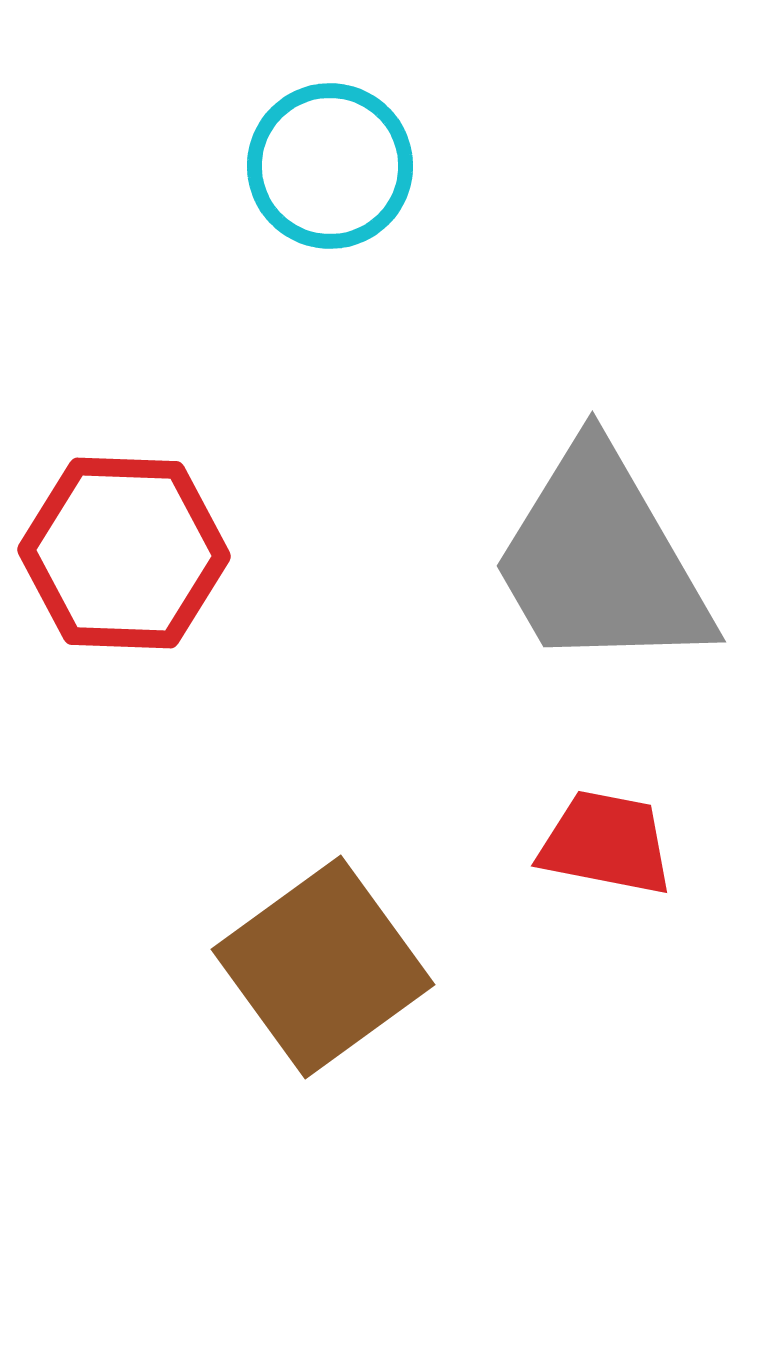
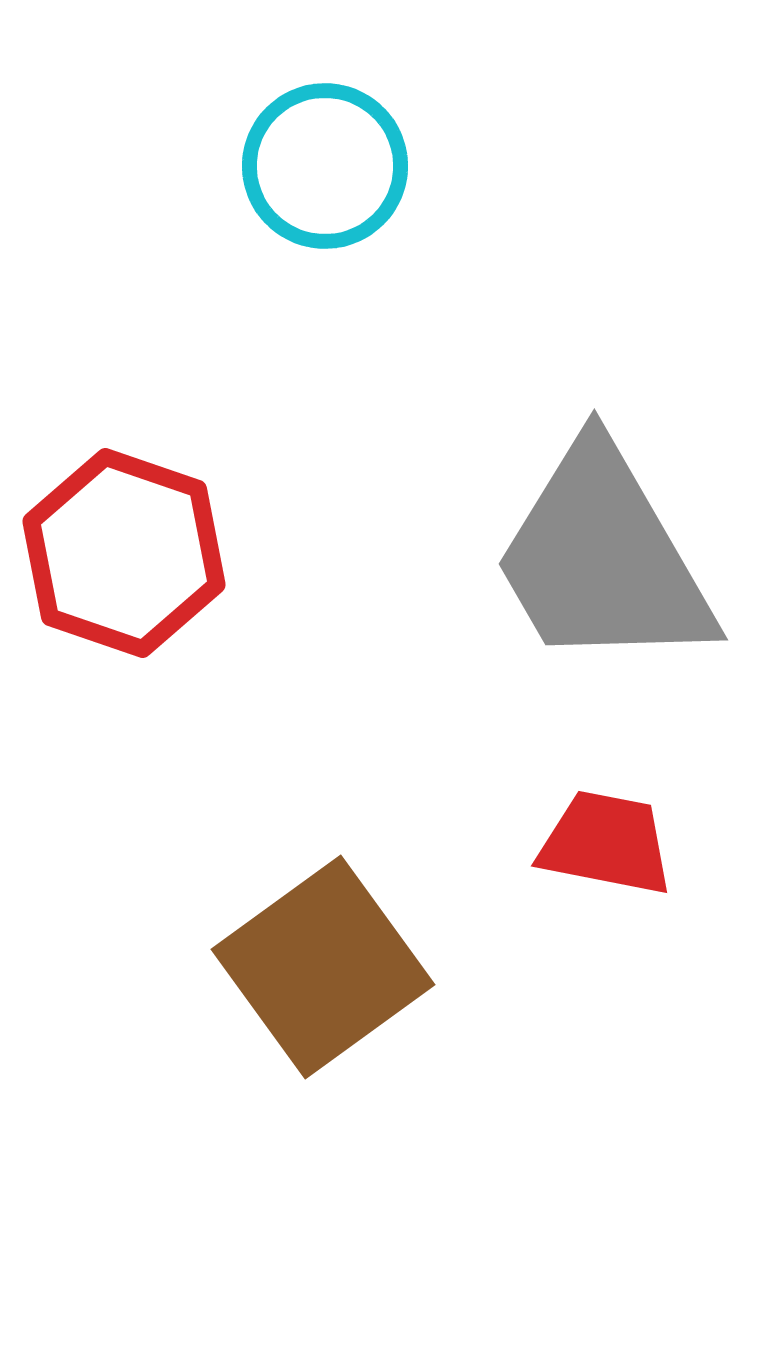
cyan circle: moved 5 px left
red hexagon: rotated 17 degrees clockwise
gray trapezoid: moved 2 px right, 2 px up
